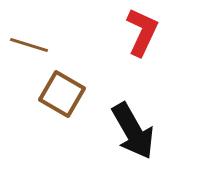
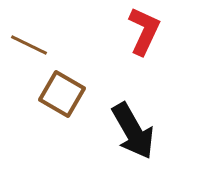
red L-shape: moved 2 px right, 1 px up
brown line: rotated 9 degrees clockwise
